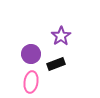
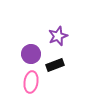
purple star: moved 3 px left; rotated 12 degrees clockwise
black rectangle: moved 1 px left, 1 px down
